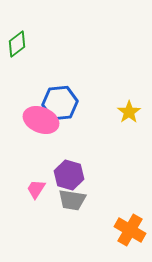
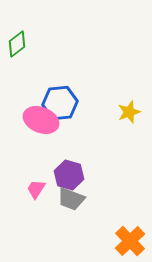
yellow star: rotated 15 degrees clockwise
gray trapezoid: moved 1 px left, 1 px up; rotated 12 degrees clockwise
orange cross: moved 11 px down; rotated 16 degrees clockwise
